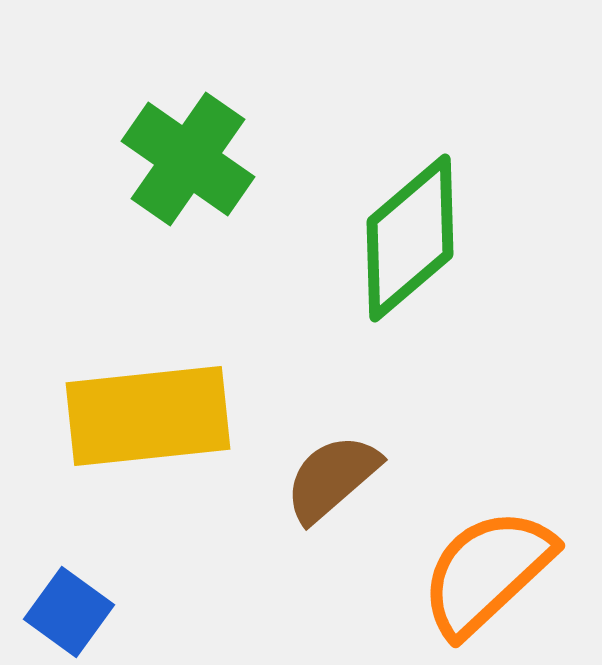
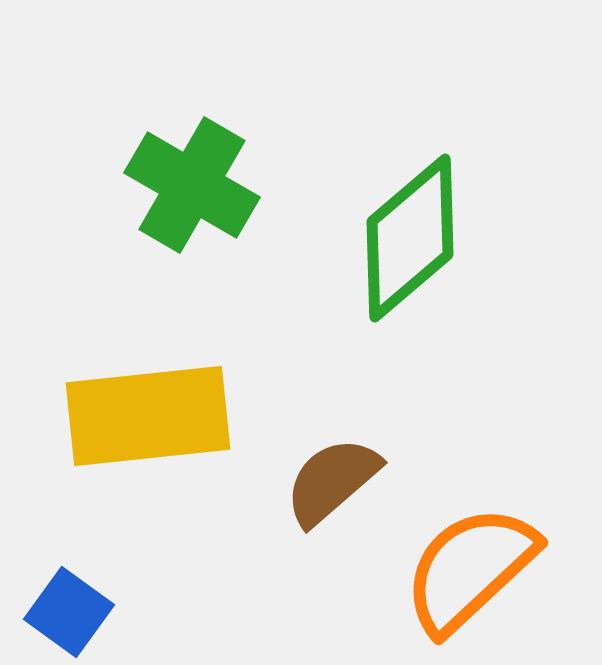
green cross: moved 4 px right, 26 px down; rotated 5 degrees counterclockwise
brown semicircle: moved 3 px down
orange semicircle: moved 17 px left, 3 px up
